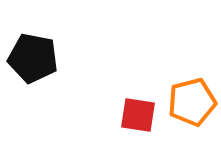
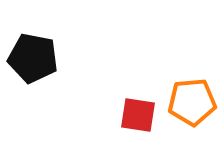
orange pentagon: rotated 9 degrees clockwise
